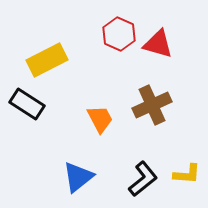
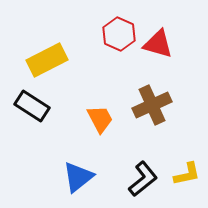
black rectangle: moved 5 px right, 2 px down
yellow L-shape: rotated 16 degrees counterclockwise
